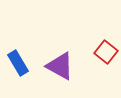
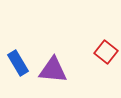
purple triangle: moved 7 px left, 4 px down; rotated 24 degrees counterclockwise
